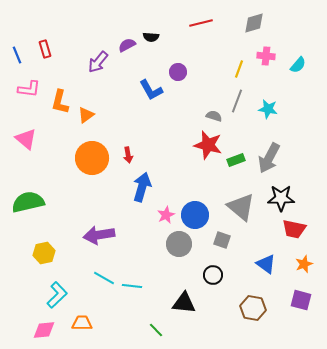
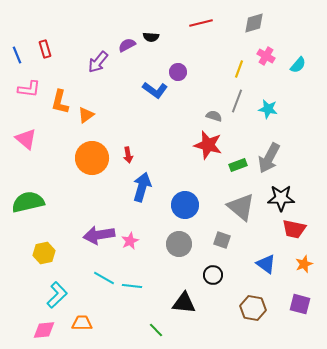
pink cross at (266, 56): rotated 24 degrees clockwise
blue L-shape at (151, 90): moved 4 px right; rotated 25 degrees counterclockwise
green rectangle at (236, 160): moved 2 px right, 5 px down
pink star at (166, 215): moved 36 px left, 26 px down
blue circle at (195, 215): moved 10 px left, 10 px up
purple square at (301, 300): moved 1 px left, 4 px down
